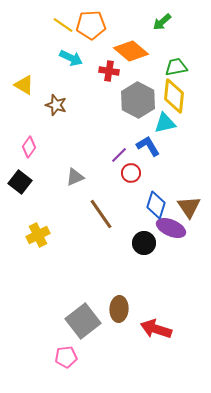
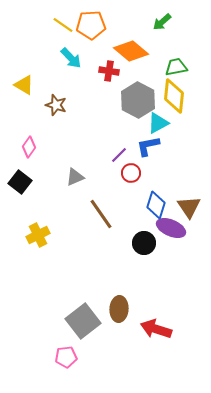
cyan arrow: rotated 20 degrees clockwise
cyan triangle: moved 7 px left; rotated 15 degrees counterclockwise
blue L-shape: rotated 70 degrees counterclockwise
